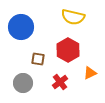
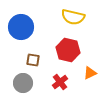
red hexagon: rotated 15 degrees counterclockwise
brown square: moved 5 px left, 1 px down
